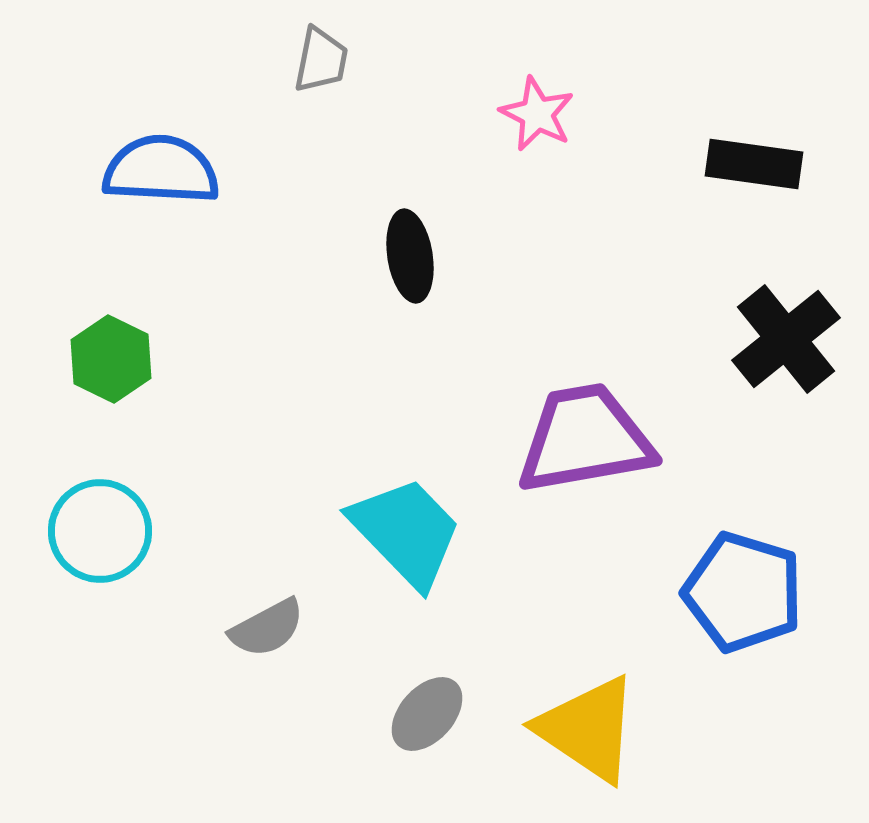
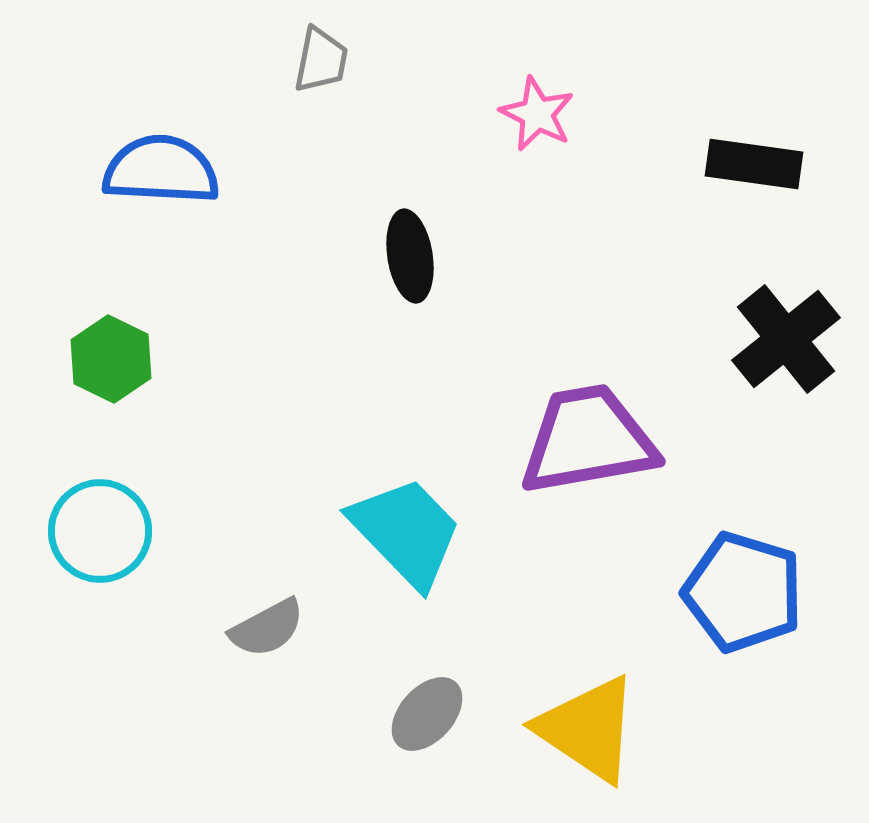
purple trapezoid: moved 3 px right, 1 px down
